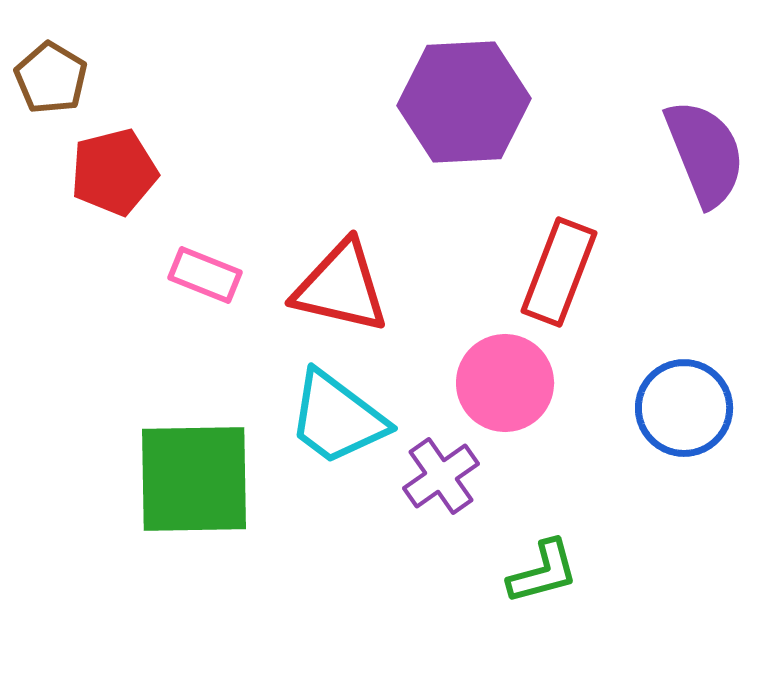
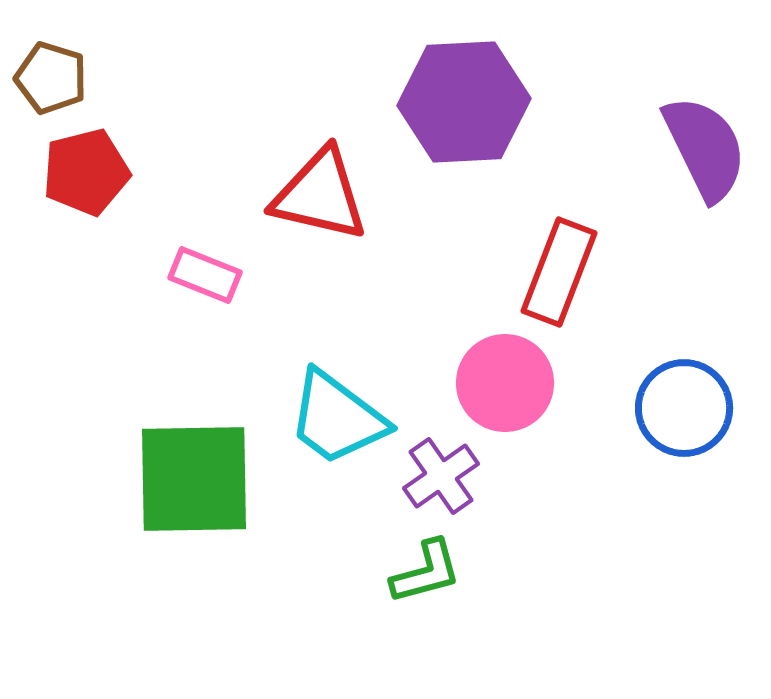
brown pentagon: rotated 14 degrees counterclockwise
purple semicircle: moved 5 px up; rotated 4 degrees counterclockwise
red pentagon: moved 28 px left
red triangle: moved 21 px left, 92 px up
green L-shape: moved 117 px left
